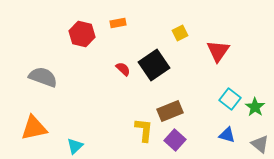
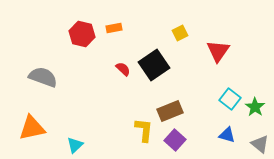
orange rectangle: moved 4 px left, 5 px down
orange triangle: moved 2 px left
cyan triangle: moved 1 px up
